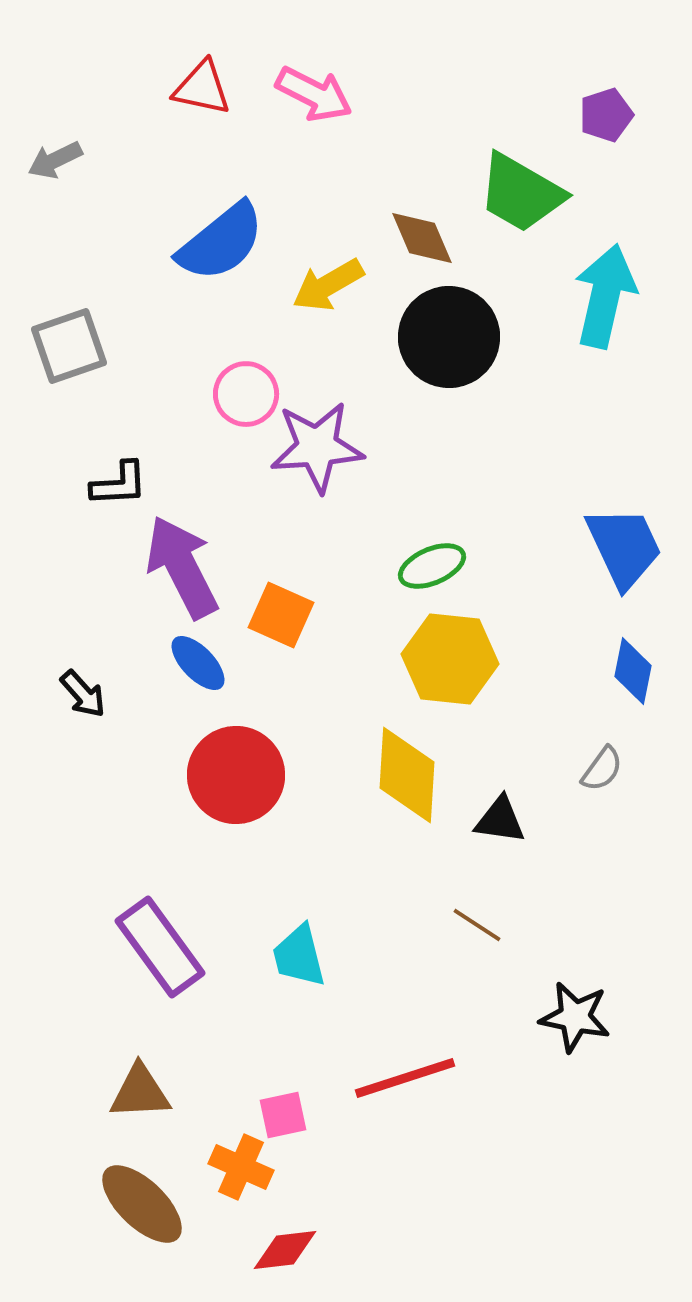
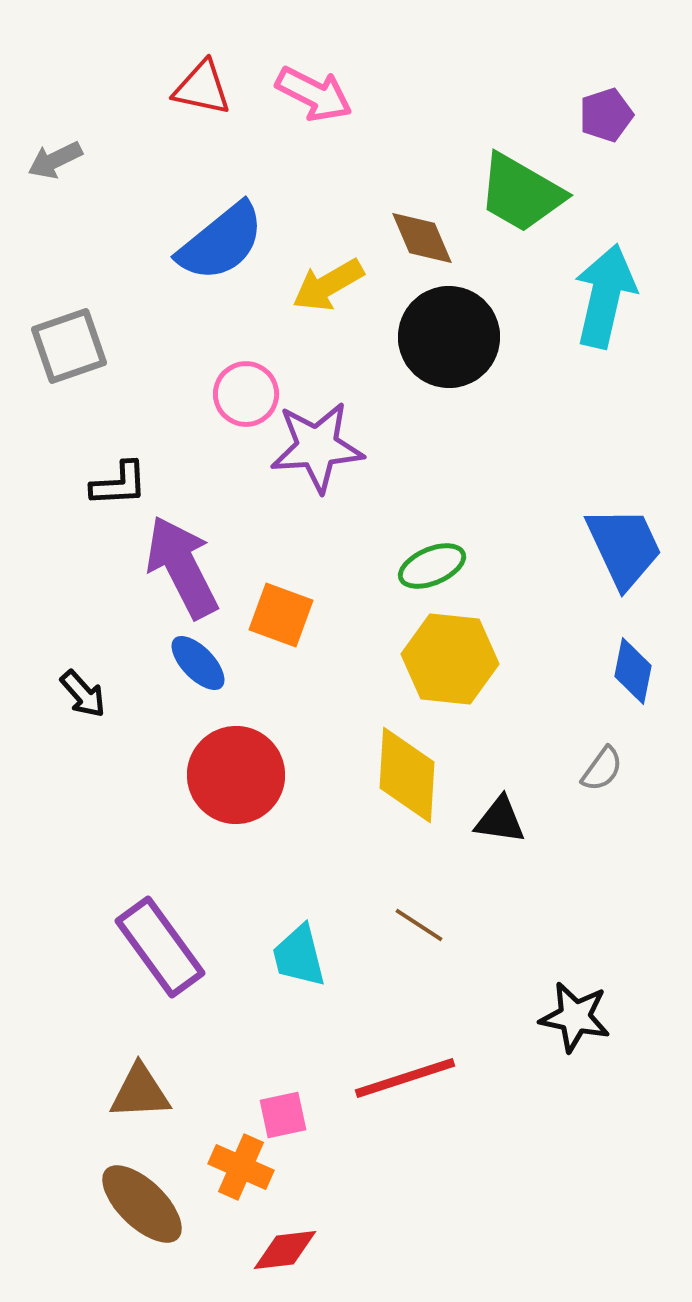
orange square: rotated 4 degrees counterclockwise
brown line: moved 58 px left
